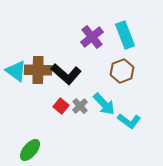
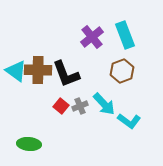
black L-shape: rotated 28 degrees clockwise
gray cross: rotated 21 degrees clockwise
green ellipse: moved 1 px left, 6 px up; rotated 55 degrees clockwise
